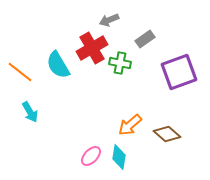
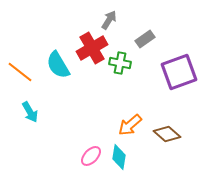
gray arrow: rotated 144 degrees clockwise
